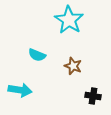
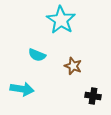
cyan star: moved 8 px left
cyan arrow: moved 2 px right, 1 px up
